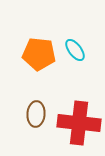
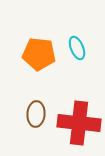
cyan ellipse: moved 2 px right, 2 px up; rotated 15 degrees clockwise
